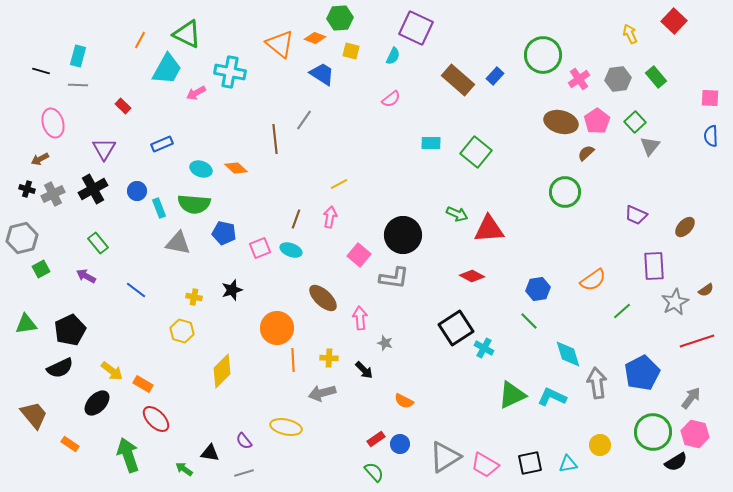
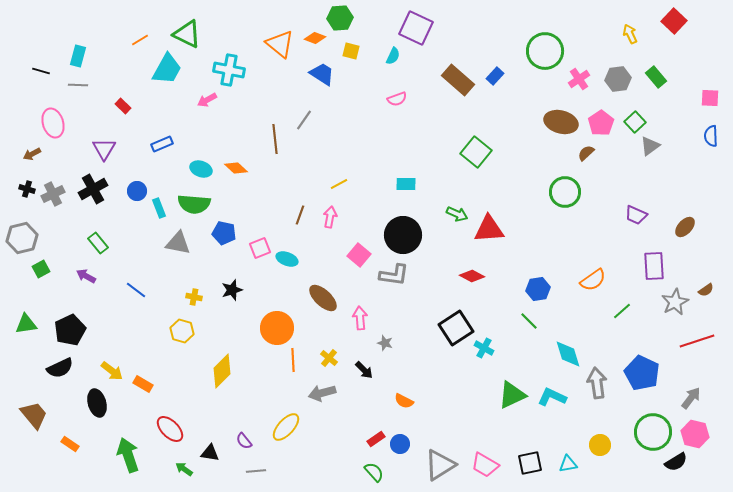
orange line at (140, 40): rotated 30 degrees clockwise
green circle at (543, 55): moved 2 px right, 4 px up
cyan cross at (230, 72): moved 1 px left, 2 px up
pink arrow at (196, 93): moved 11 px right, 7 px down
pink semicircle at (391, 99): moved 6 px right; rotated 18 degrees clockwise
pink pentagon at (597, 121): moved 4 px right, 2 px down
cyan rectangle at (431, 143): moved 25 px left, 41 px down
gray triangle at (650, 146): rotated 15 degrees clockwise
brown arrow at (40, 159): moved 8 px left, 5 px up
brown line at (296, 219): moved 4 px right, 4 px up
cyan ellipse at (291, 250): moved 4 px left, 9 px down
gray L-shape at (394, 278): moved 3 px up
yellow cross at (329, 358): rotated 36 degrees clockwise
blue pentagon at (642, 373): rotated 20 degrees counterclockwise
black ellipse at (97, 403): rotated 60 degrees counterclockwise
red ellipse at (156, 419): moved 14 px right, 10 px down
yellow ellipse at (286, 427): rotated 60 degrees counterclockwise
gray triangle at (445, 457): moved 5 px left, 8 px down
gray line at (244, 473): moved 12 px right, 2 px up; rotated 12 degrees clockwise
